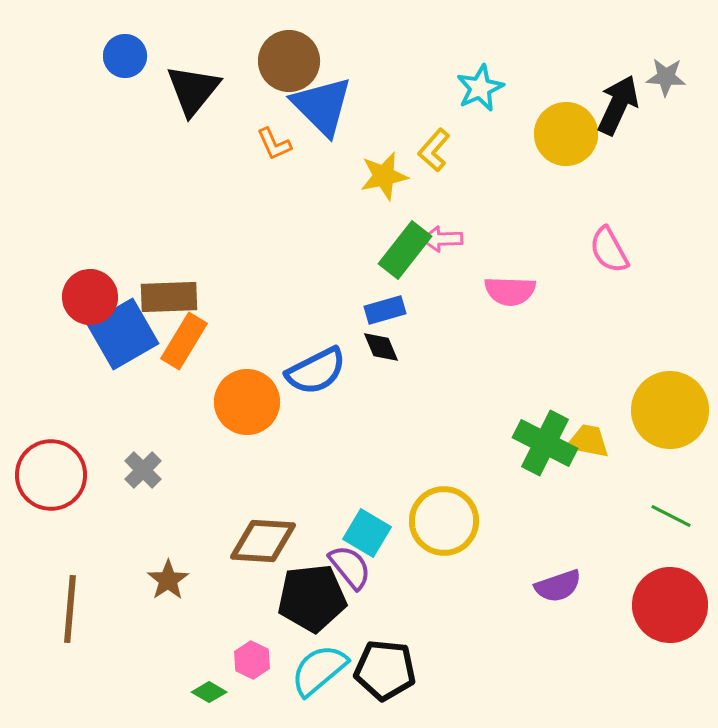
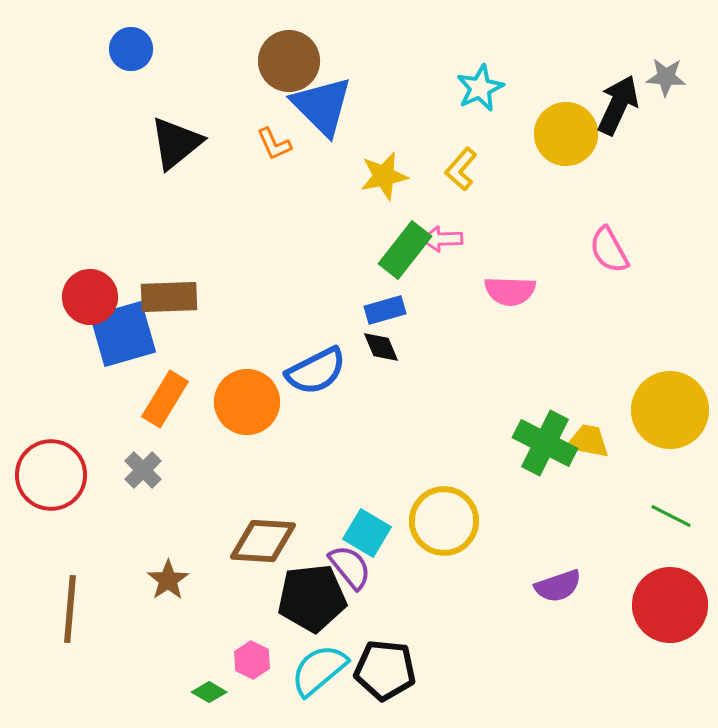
blue circle at (125, 56): moved 6 px right, 7 px up
black triangle at (193, 90): moved 17 px left, 53 px down; rotated 12 degrees clockwise
yellow L-shape at (434, 150): moved 27 px right, 19 px down
blue square at (123, 334): rotated 14 degrees clockwise
orange rectangle at (184, 341): moved 19 px left, 58 px down
